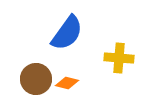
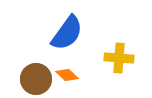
orange diamond: moved 8 px up; rotated 30 degrees clockwise
